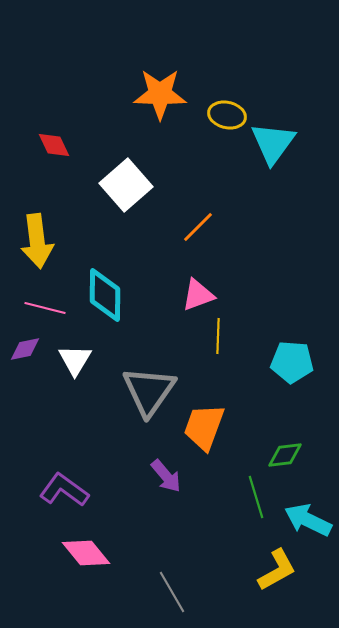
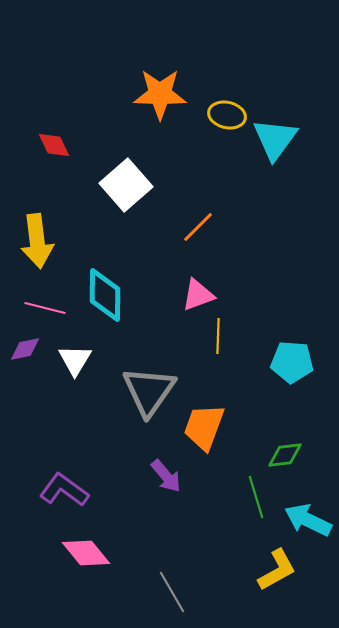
cyan triangle: moved 2 px right, 4 px up
